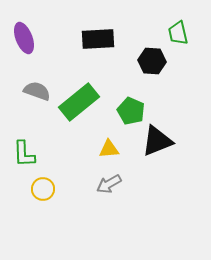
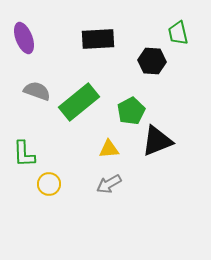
green pentagon: rotated 20 degrees clockwise
yellow circle: moved 6 px right, 5 px up
